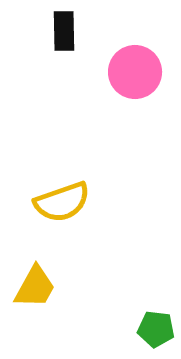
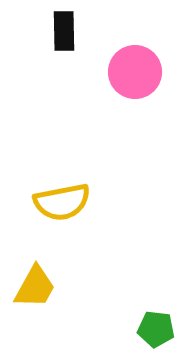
yellow semicircle: rotated 8 degrees clockwise
